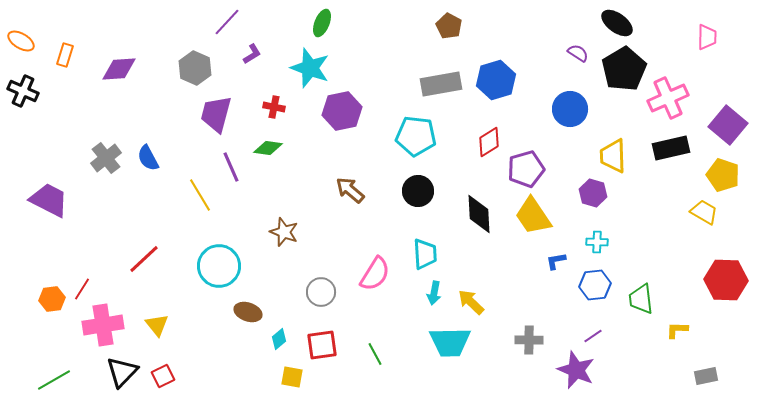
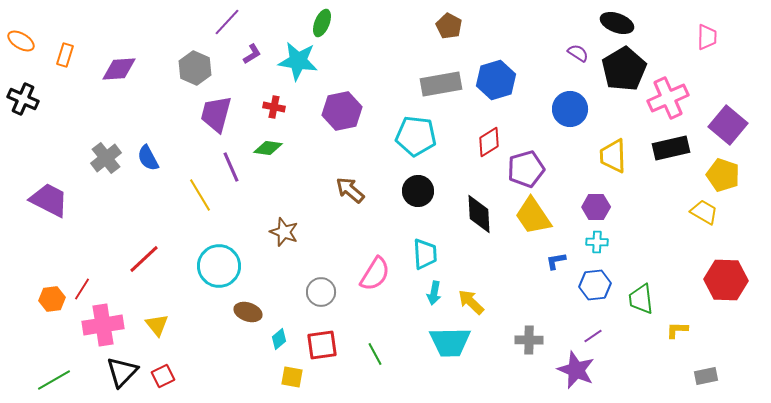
black ellipse at (617, 23): rotated 16 degrees counterclockwise
cyan star at (310, 68): moved 12 px left, 7 px up; rotated 12 degrees counterclockwise
black cross at (23, 91): moved 8 px down
purple hexagon at (593, 193): moved 3 px right, 14 px down; rotated 16 degrees counterclockwise
